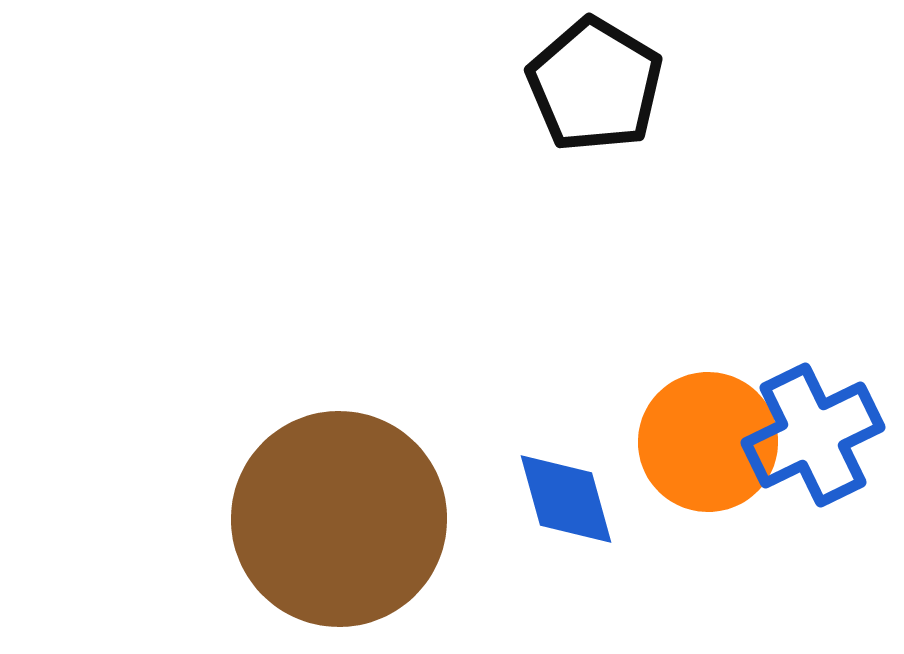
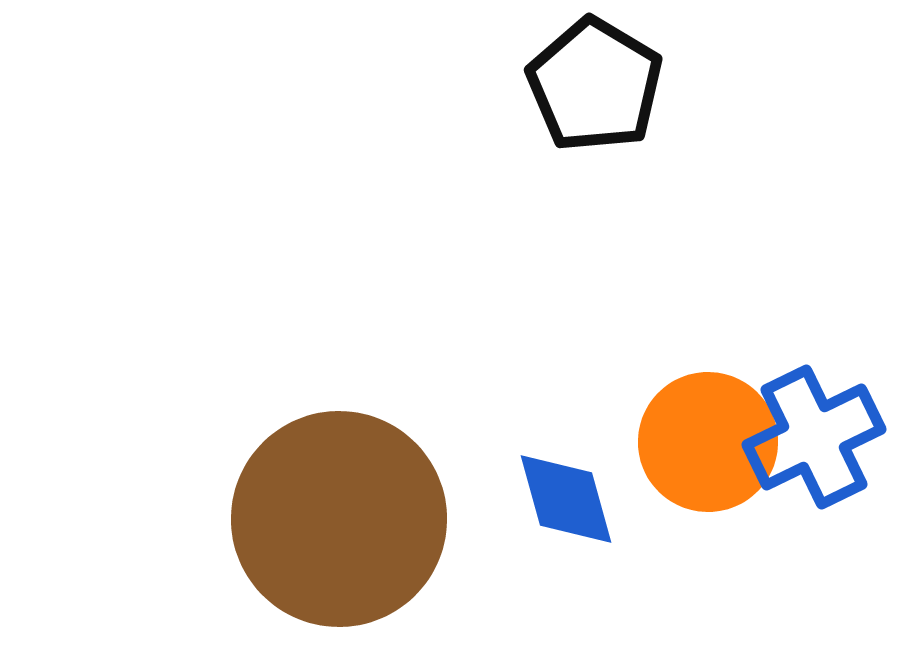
blue cross: moved 1 px right, 2 px down
